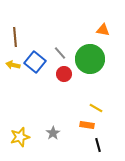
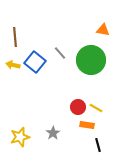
green circle: moved 1 px right, 1 px down
red circle: moved 14 px right, 33 px down
